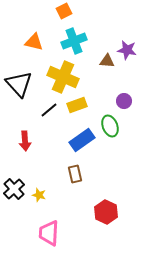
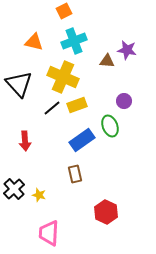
black line: moved 3 px right, 2 px up
